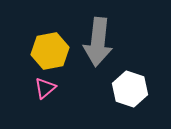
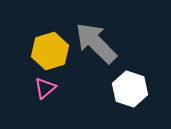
gray arrow: moved 2 px left, 1 px down; rotated 129 degrees clockwise
yellow hexagon: rotated 6 degrees counterclockwise
